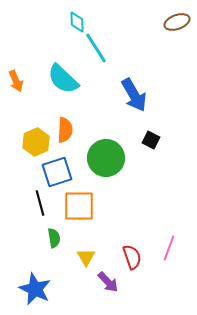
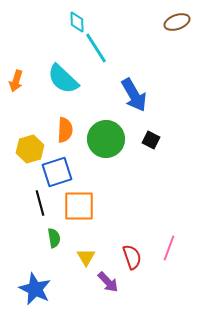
orange arrow: rotated 40 degrees clockwise
yellow hexagon: moved 6 px left, 7 px down; rotated 8 degrees clockwise
green circle: moved 19 px up
